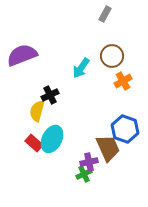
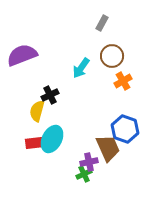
gray rectangle: moved 3 px left, 9 px down
red rectangle: rotated 48 degrees counterclockwise
